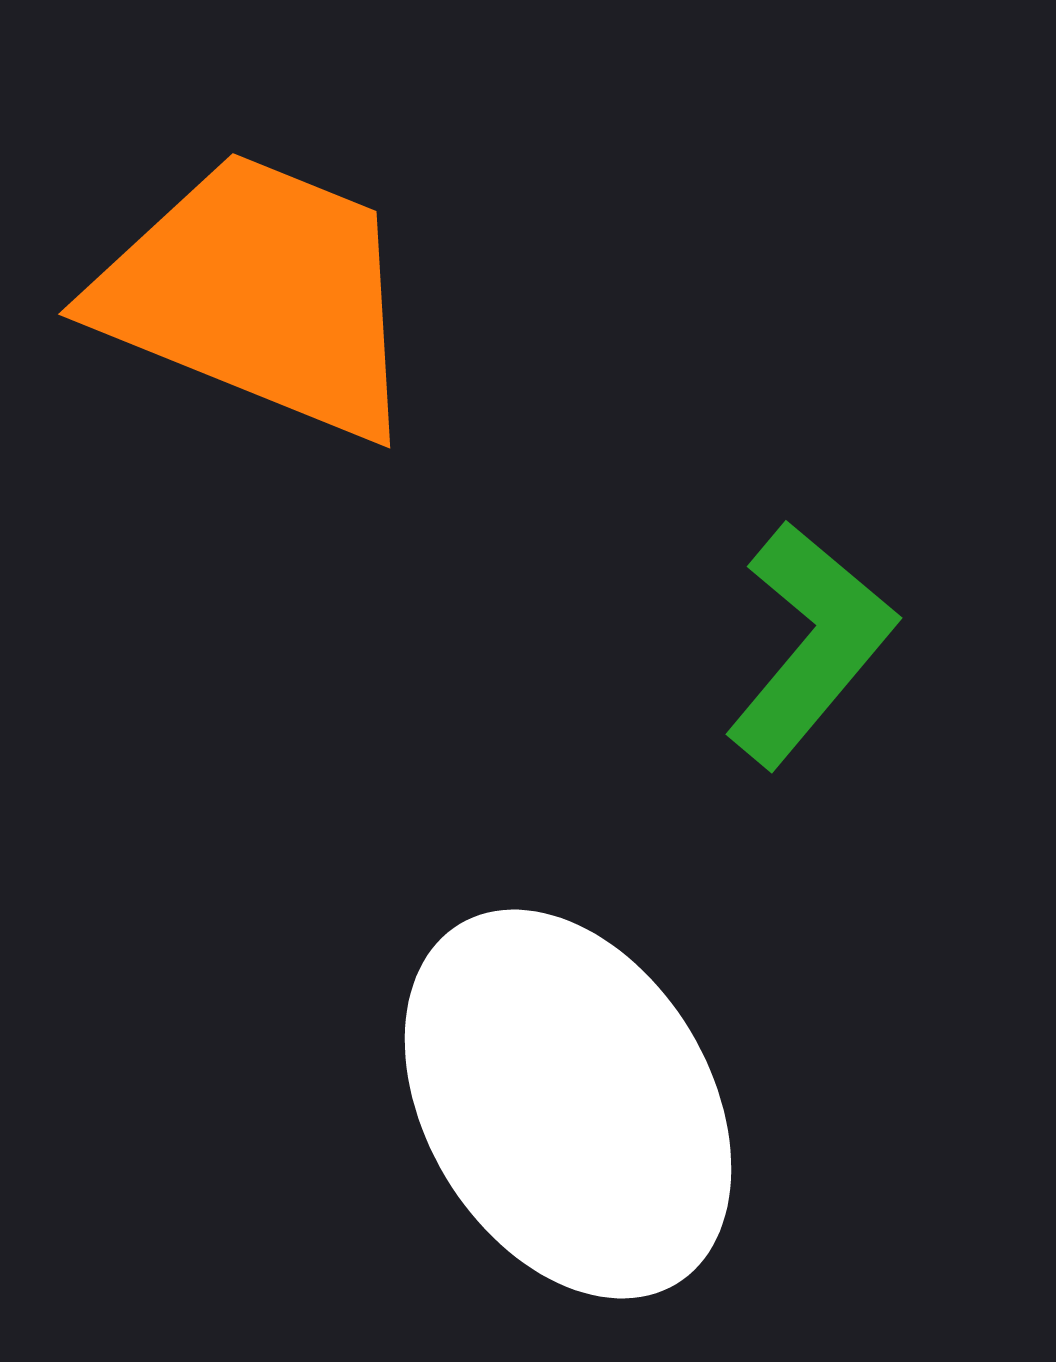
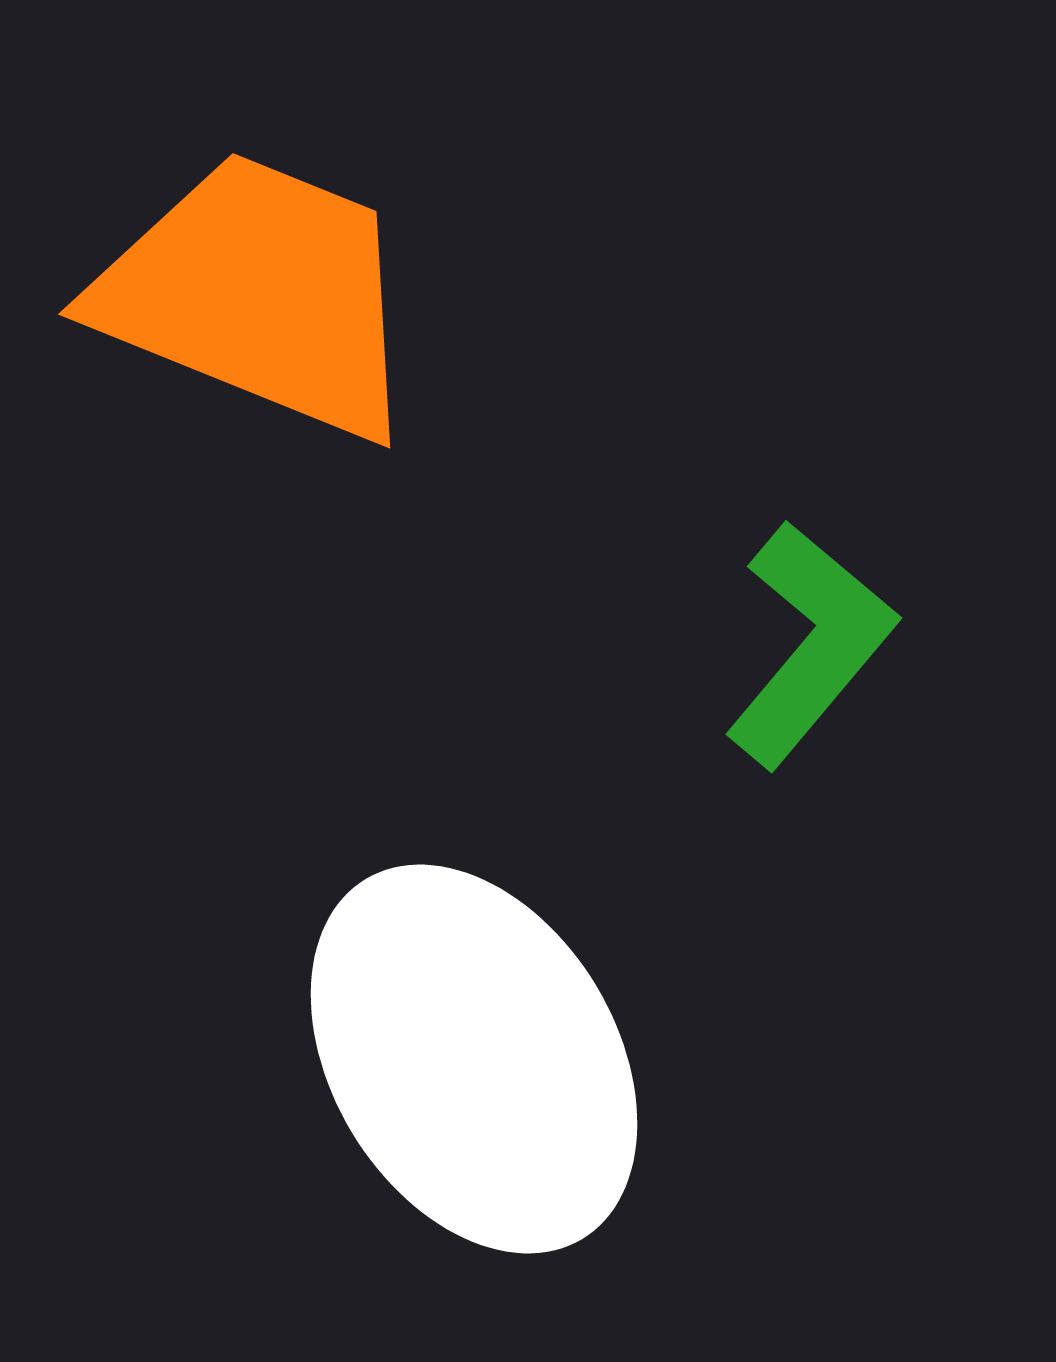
white ellipse: moved 94 px left, 45 px up
